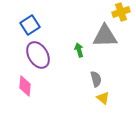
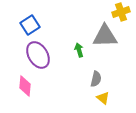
gray semicircle: rotated 28 degrees clockwise
